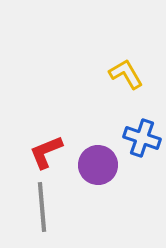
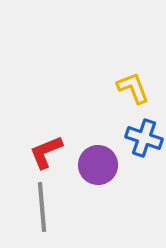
yellow L-shape: moved 7 px right, 14 px down; rotated 9 degrees clockwise
blue cross: moved 2 px right
